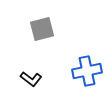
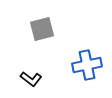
blue cross: moved 6 px up
